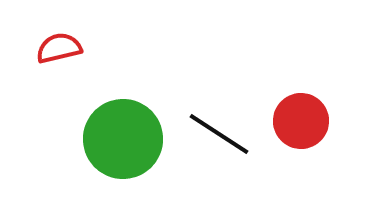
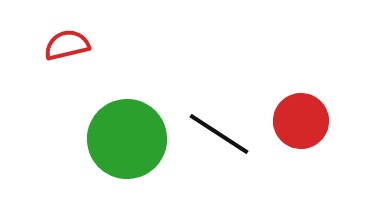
red semicircle: moved 8 px right, 3 px up
green circle: moved 4 px right
